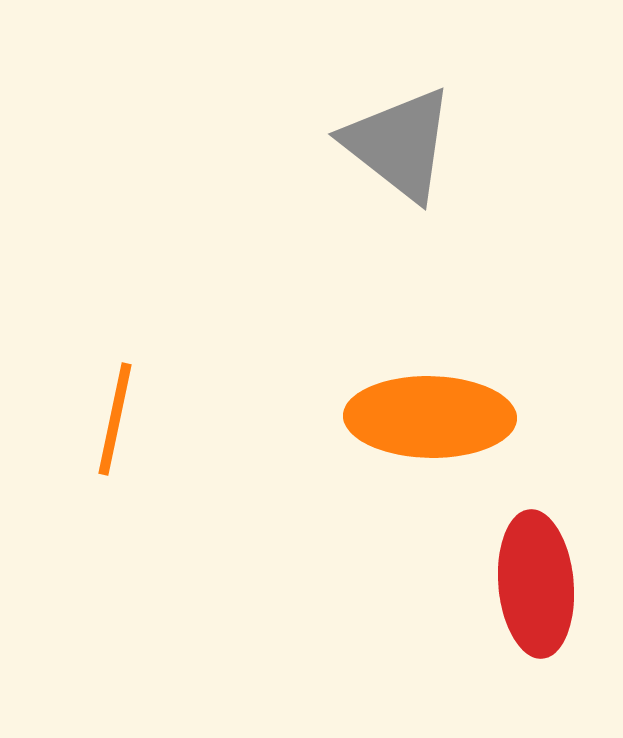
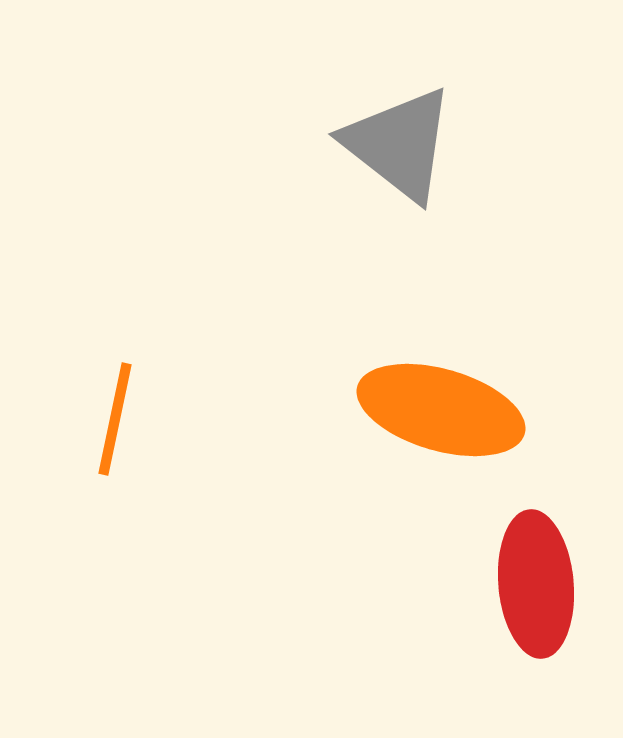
orange ellipse: moved 11 px right, 7 px up; rotated 15 degrees clockwise
